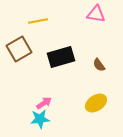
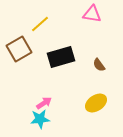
pink triangle: moved 4 px left
yellow line: moved 2 px right, 3 px down; rotated 30 degrees counterclockwise
